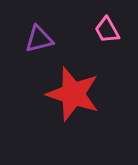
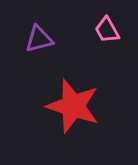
red star: moved 12 px down
